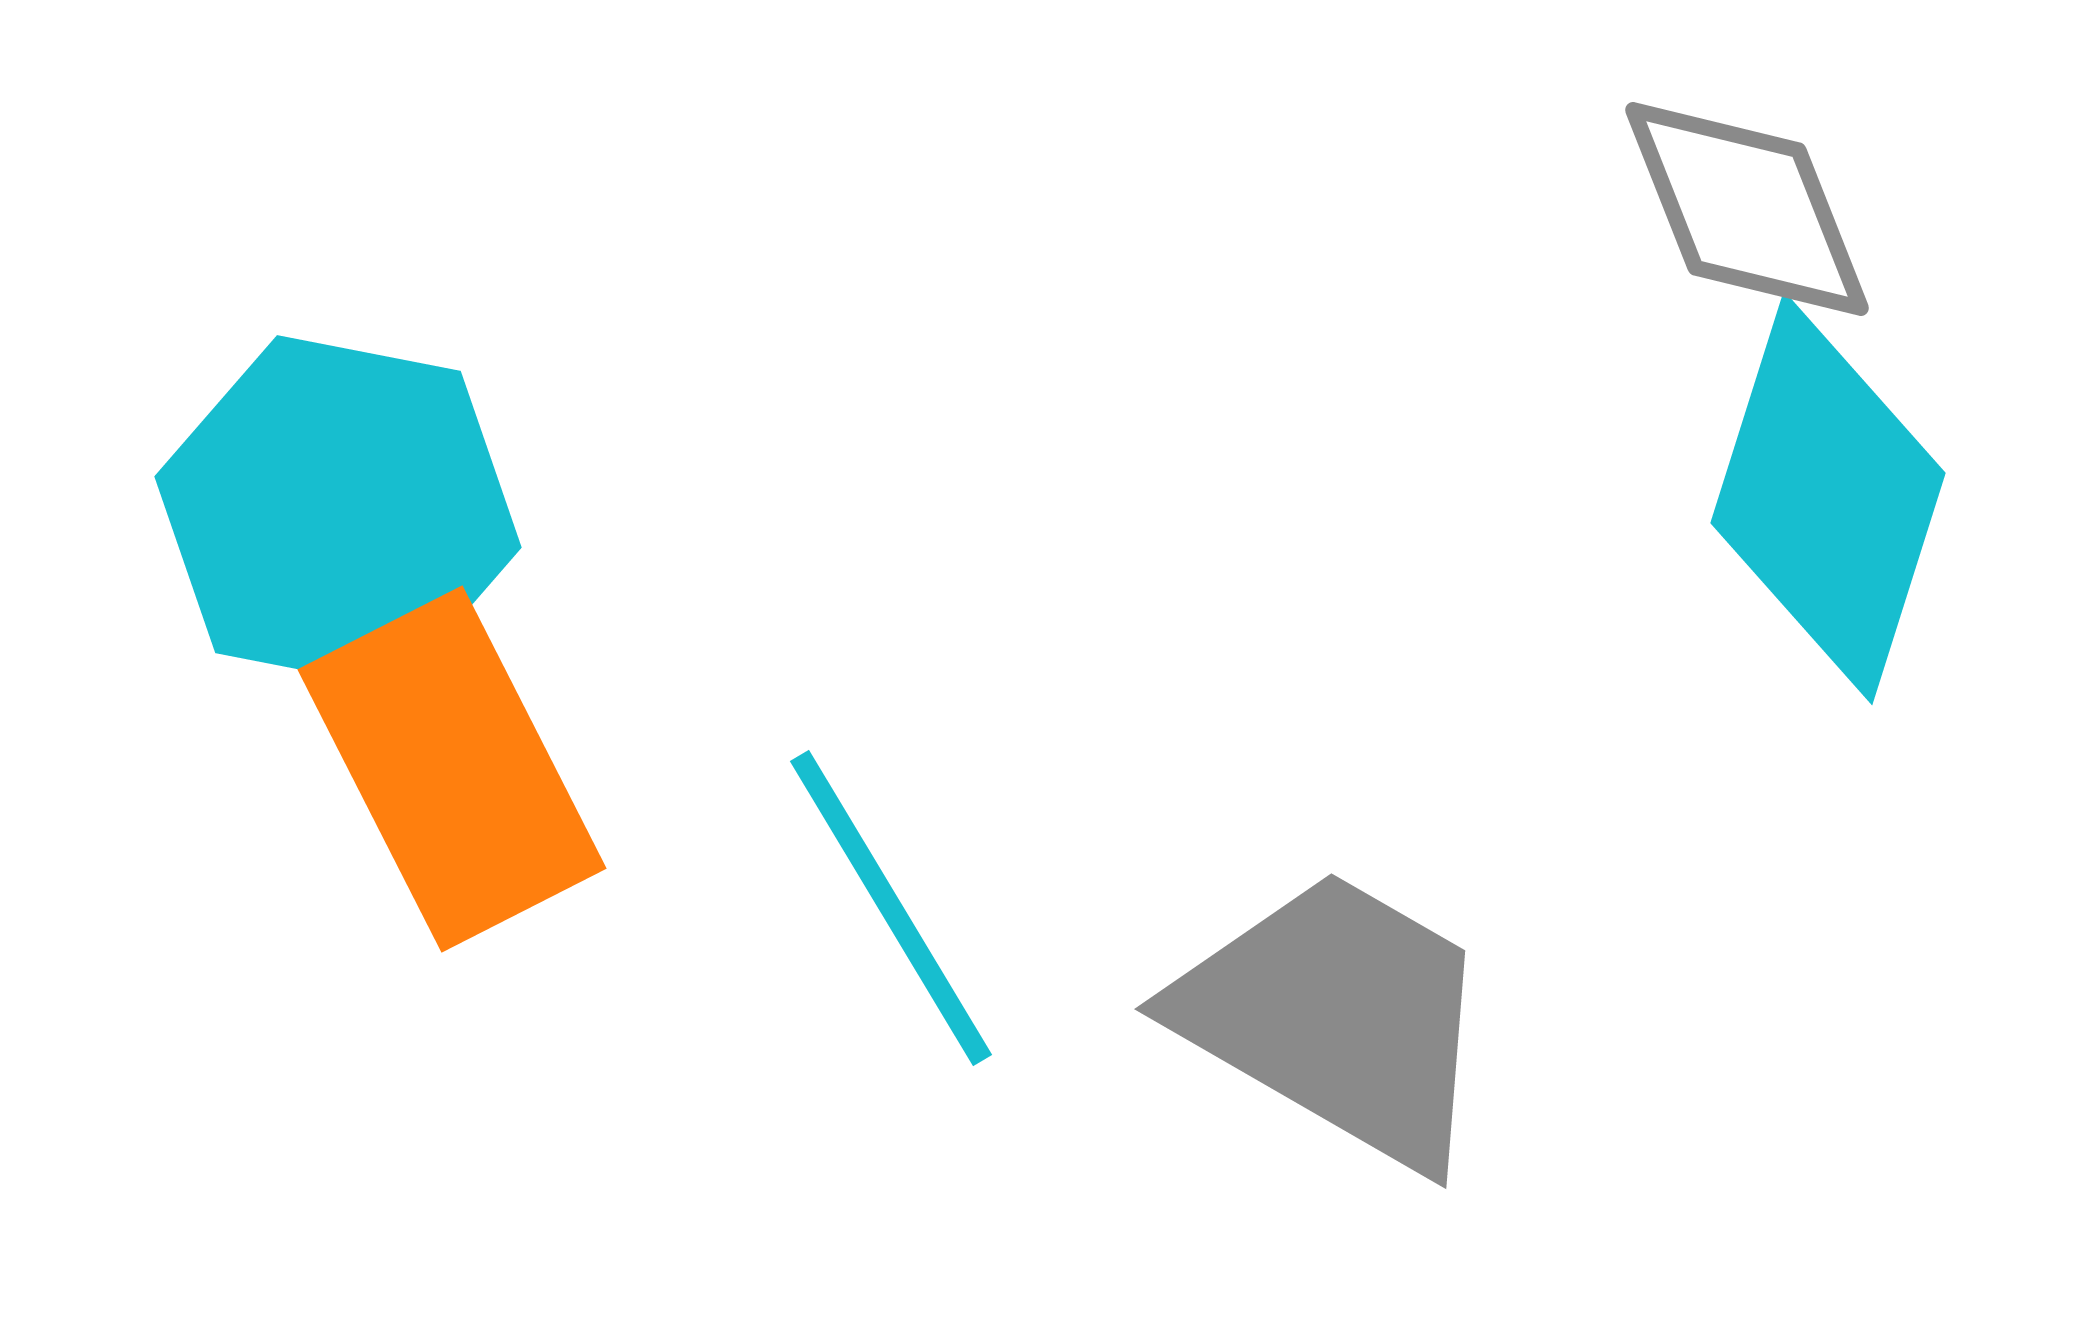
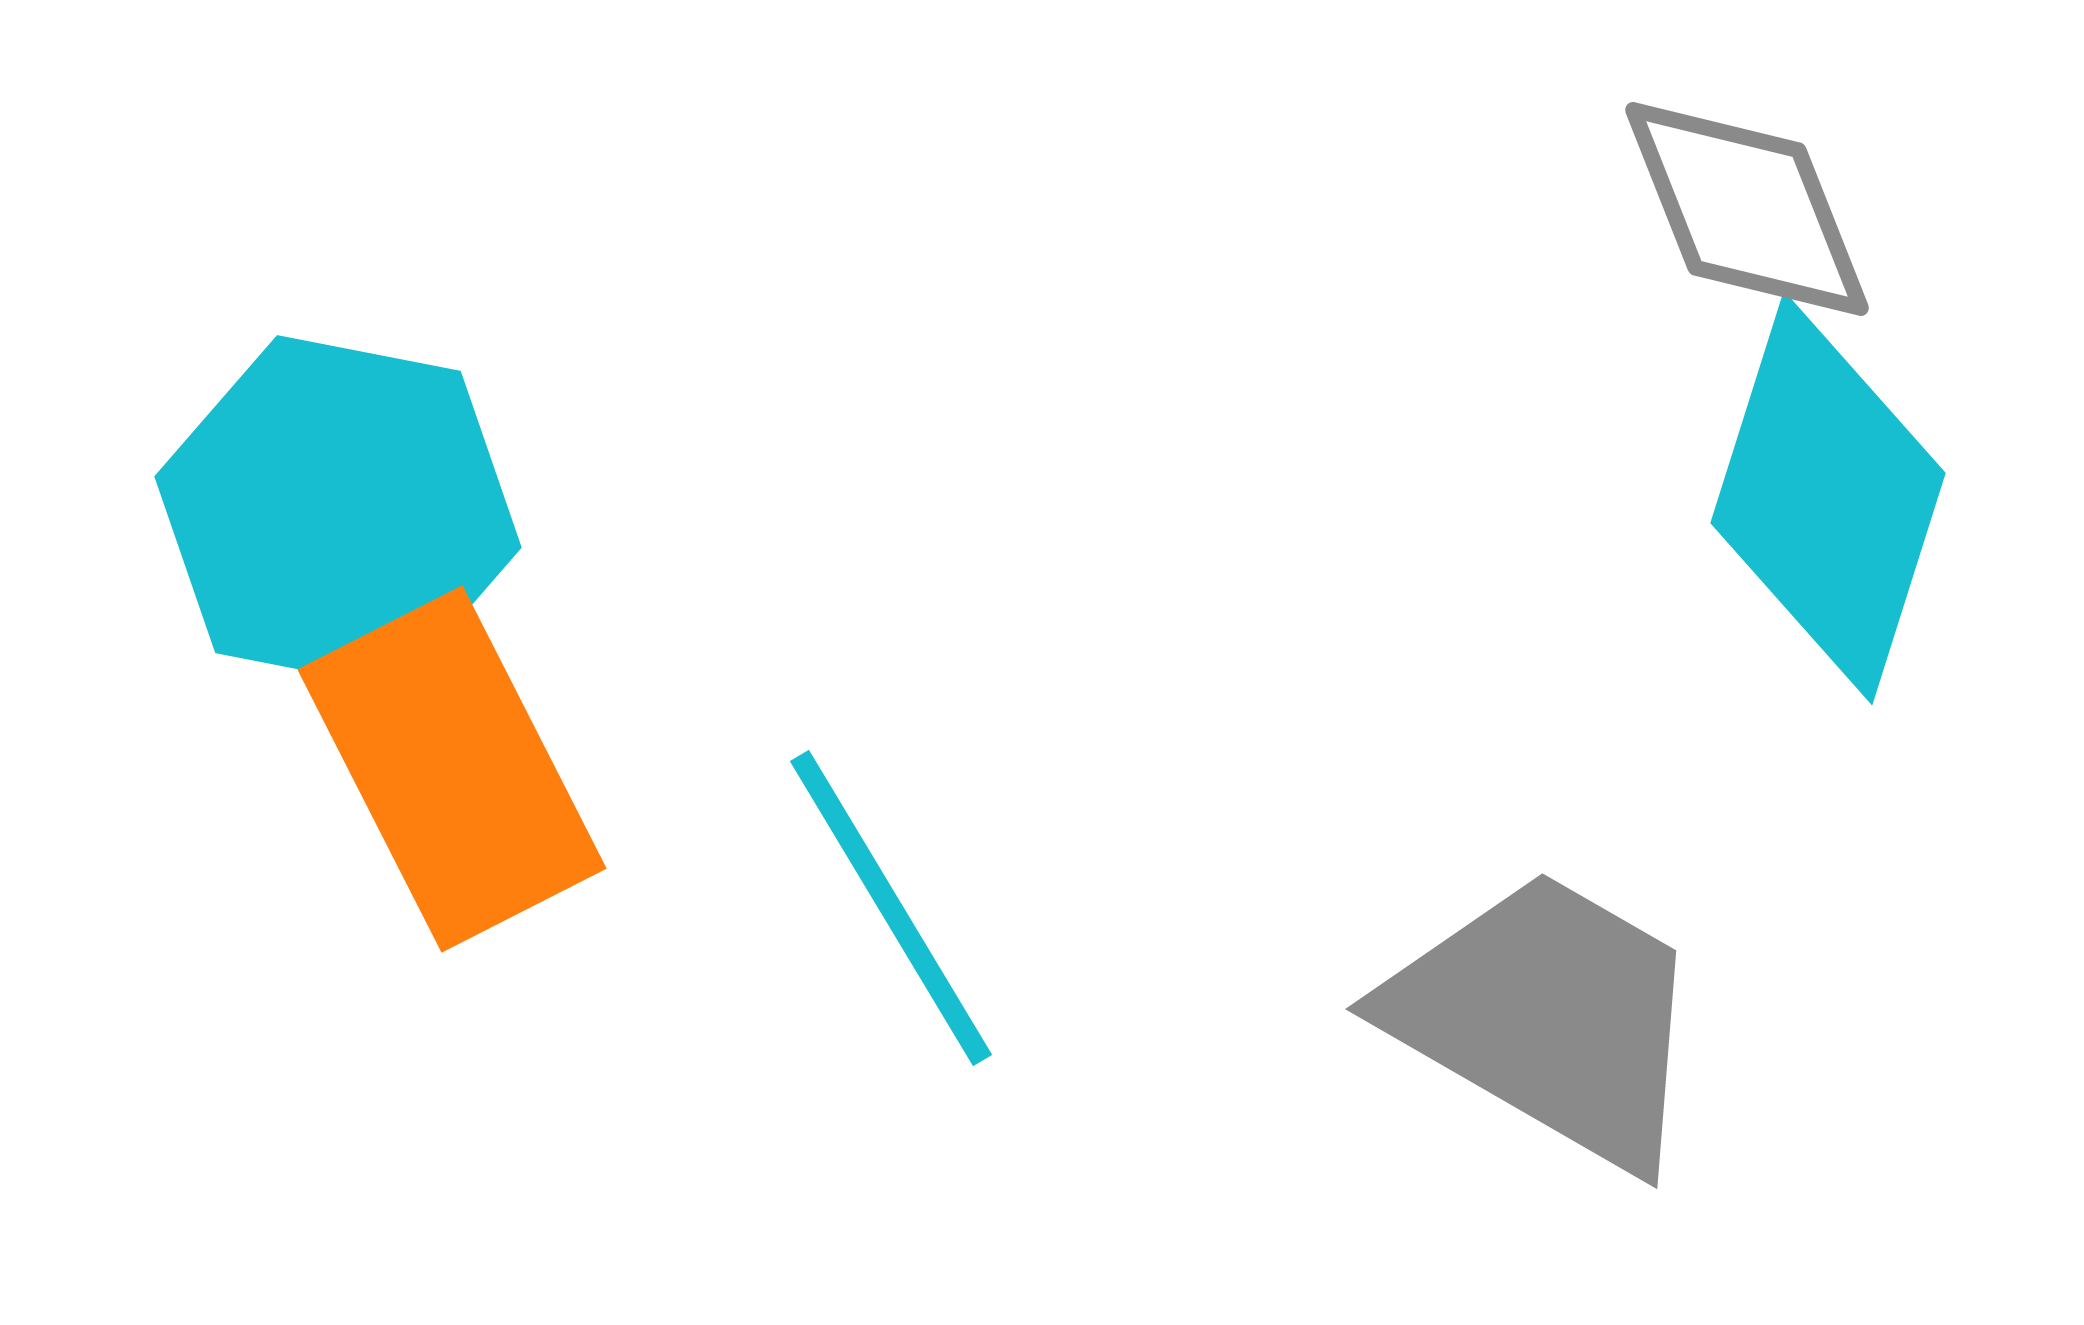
gray trapezoid: moved 211 px right
